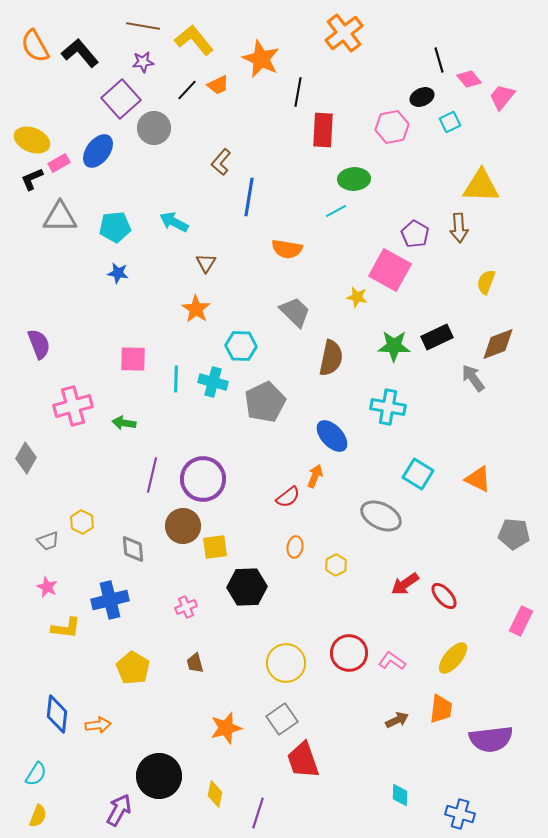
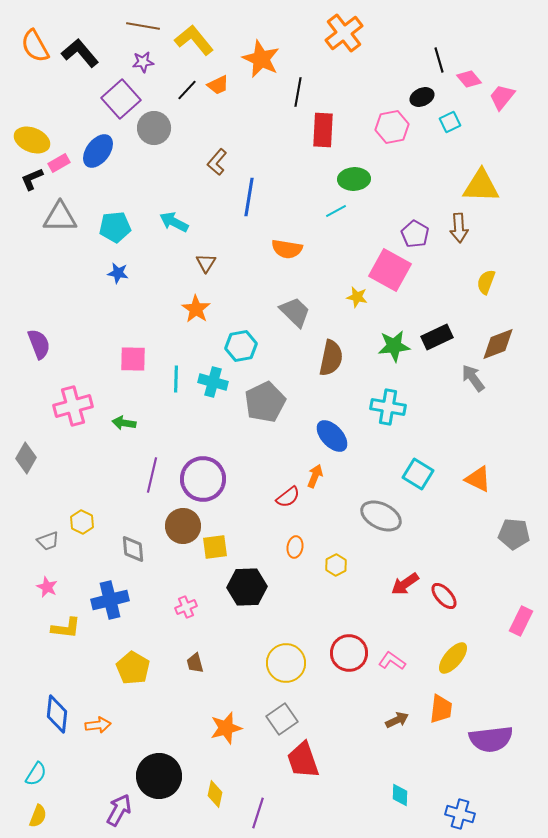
brown L-shape at (221, 162): moved 4 px left
cyan hexagon at (241, 346): rotated 12 degrees counterclockwise
green star at (394, 346): rotated 8 degrees counterclockwise
